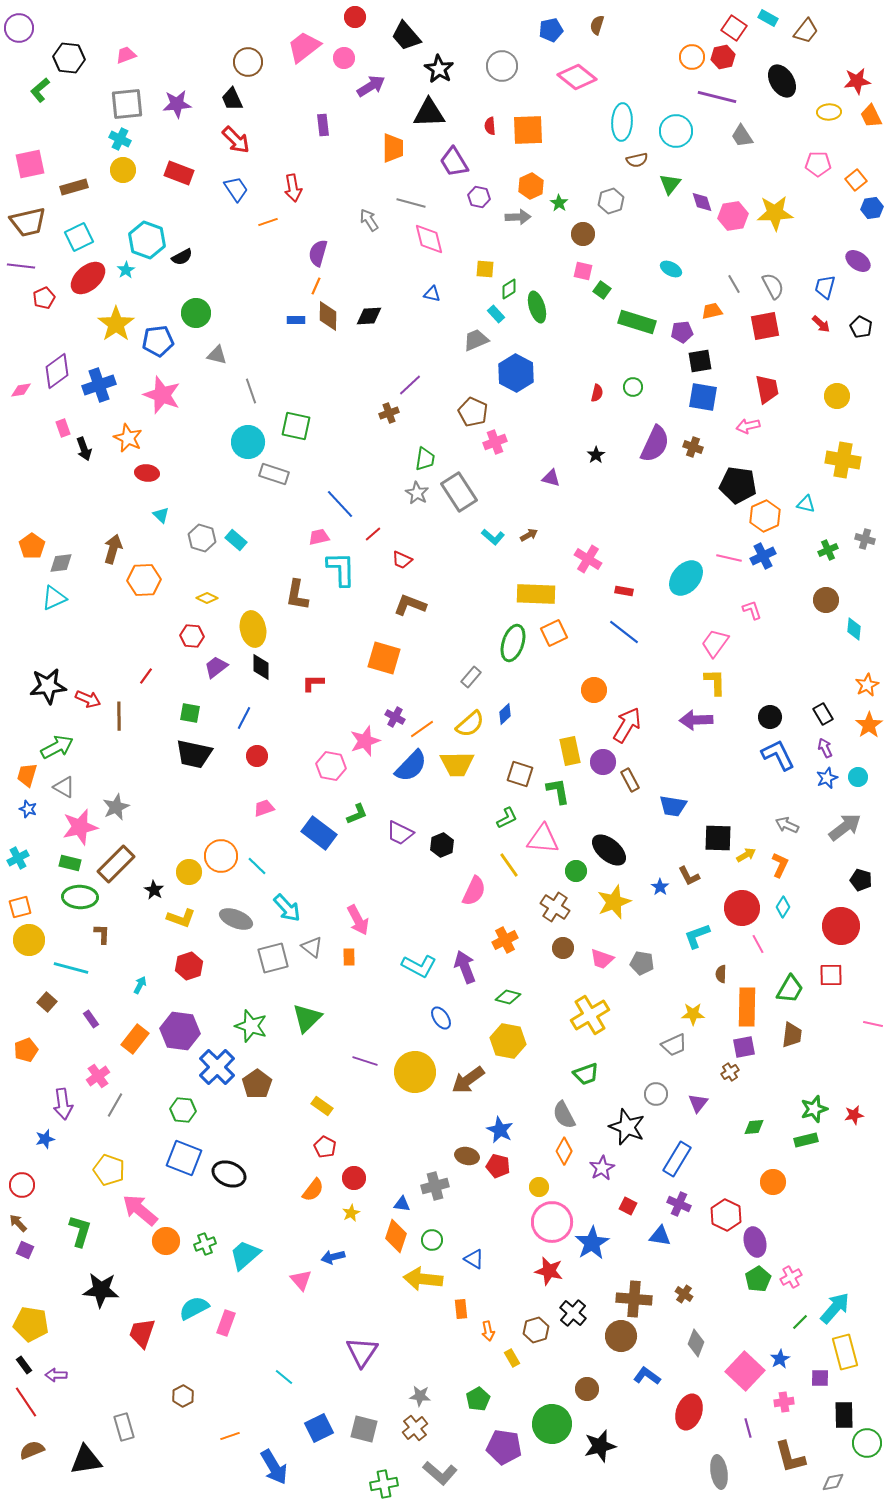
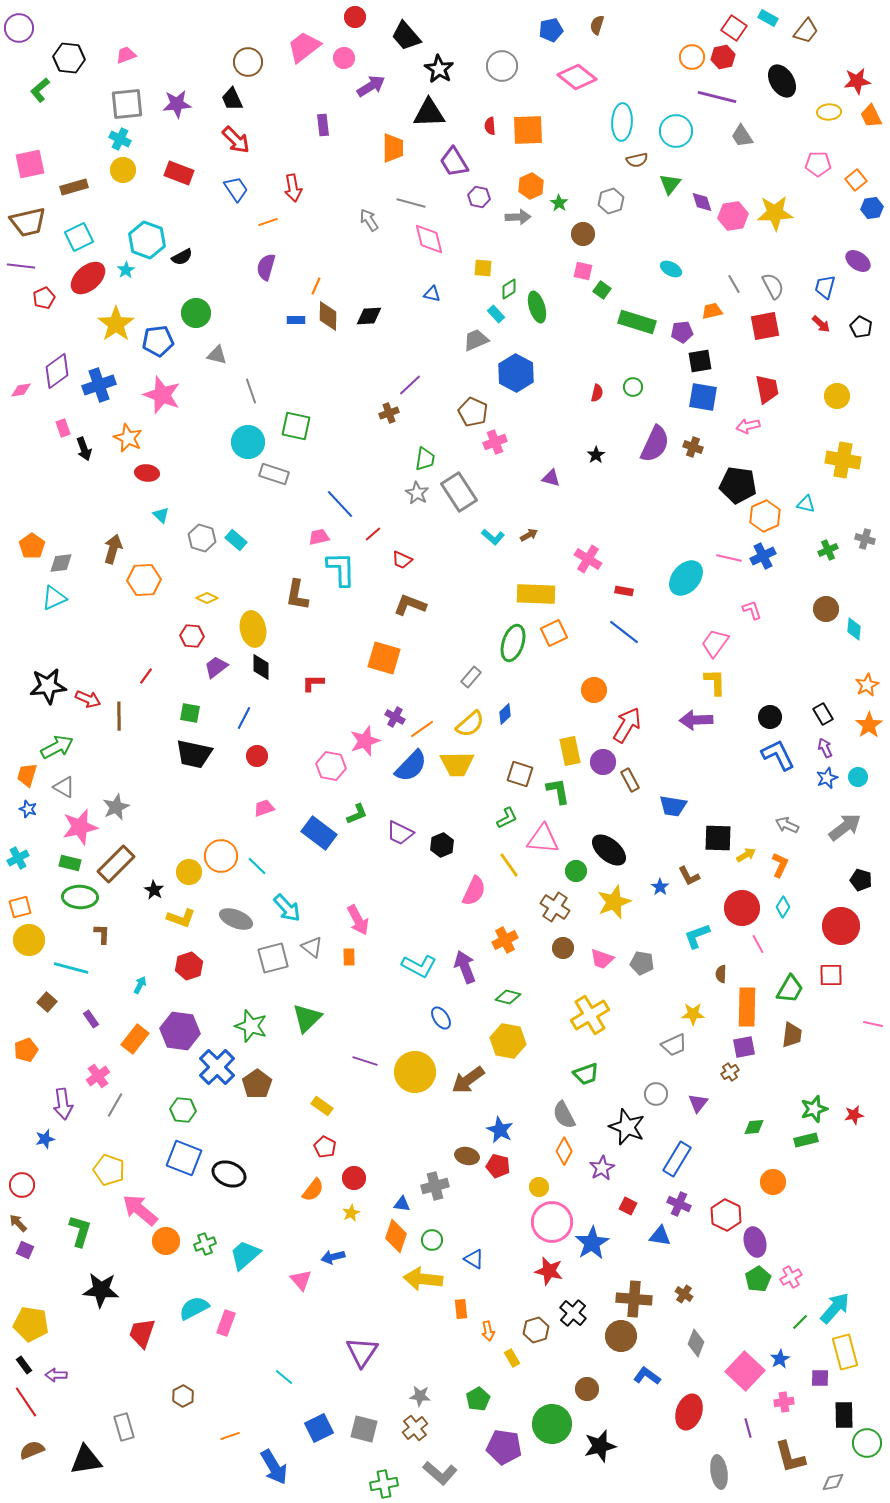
purple semicircle at (318, 253): moved 52 px left, 14 px down
yellow square at (485, 269): moved 2 px left, 1 px up
brown circle at (826, 600): moved 9 px down
